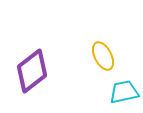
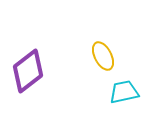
purple diamond: moved 4 px left
